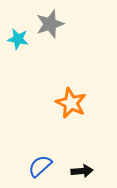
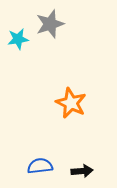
cyan star: rotated 20 degrees counterclockwise
blue semicircle: rotated 35 degrees clockwise
